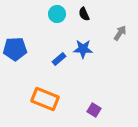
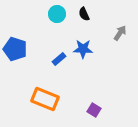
blue pentagon: rotated 20 degrees clockwise
